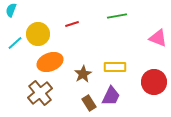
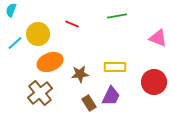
red line: rotated 40 degrees clockwise
brown star: moved 3 px left; rotated 24 degrees clockwise
